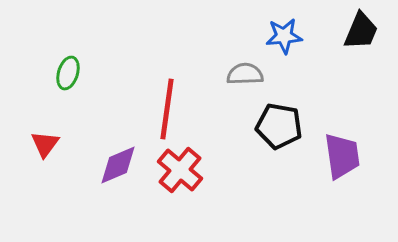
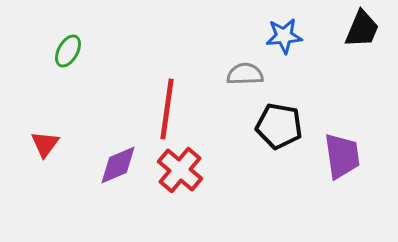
black trapezoid: moved 1 px right, 2 px up
green ellipse: moved 22 px up; rotated 12 degrees clockwise
